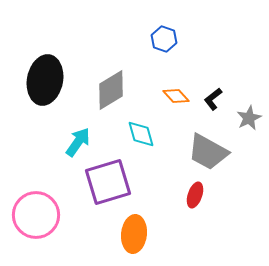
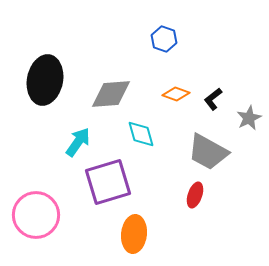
gray diamond: moved 4 px down; rotated 27 degrees clockwise
orange diamond: moved 2 px up; rotated 28 degrees counterclockwise
